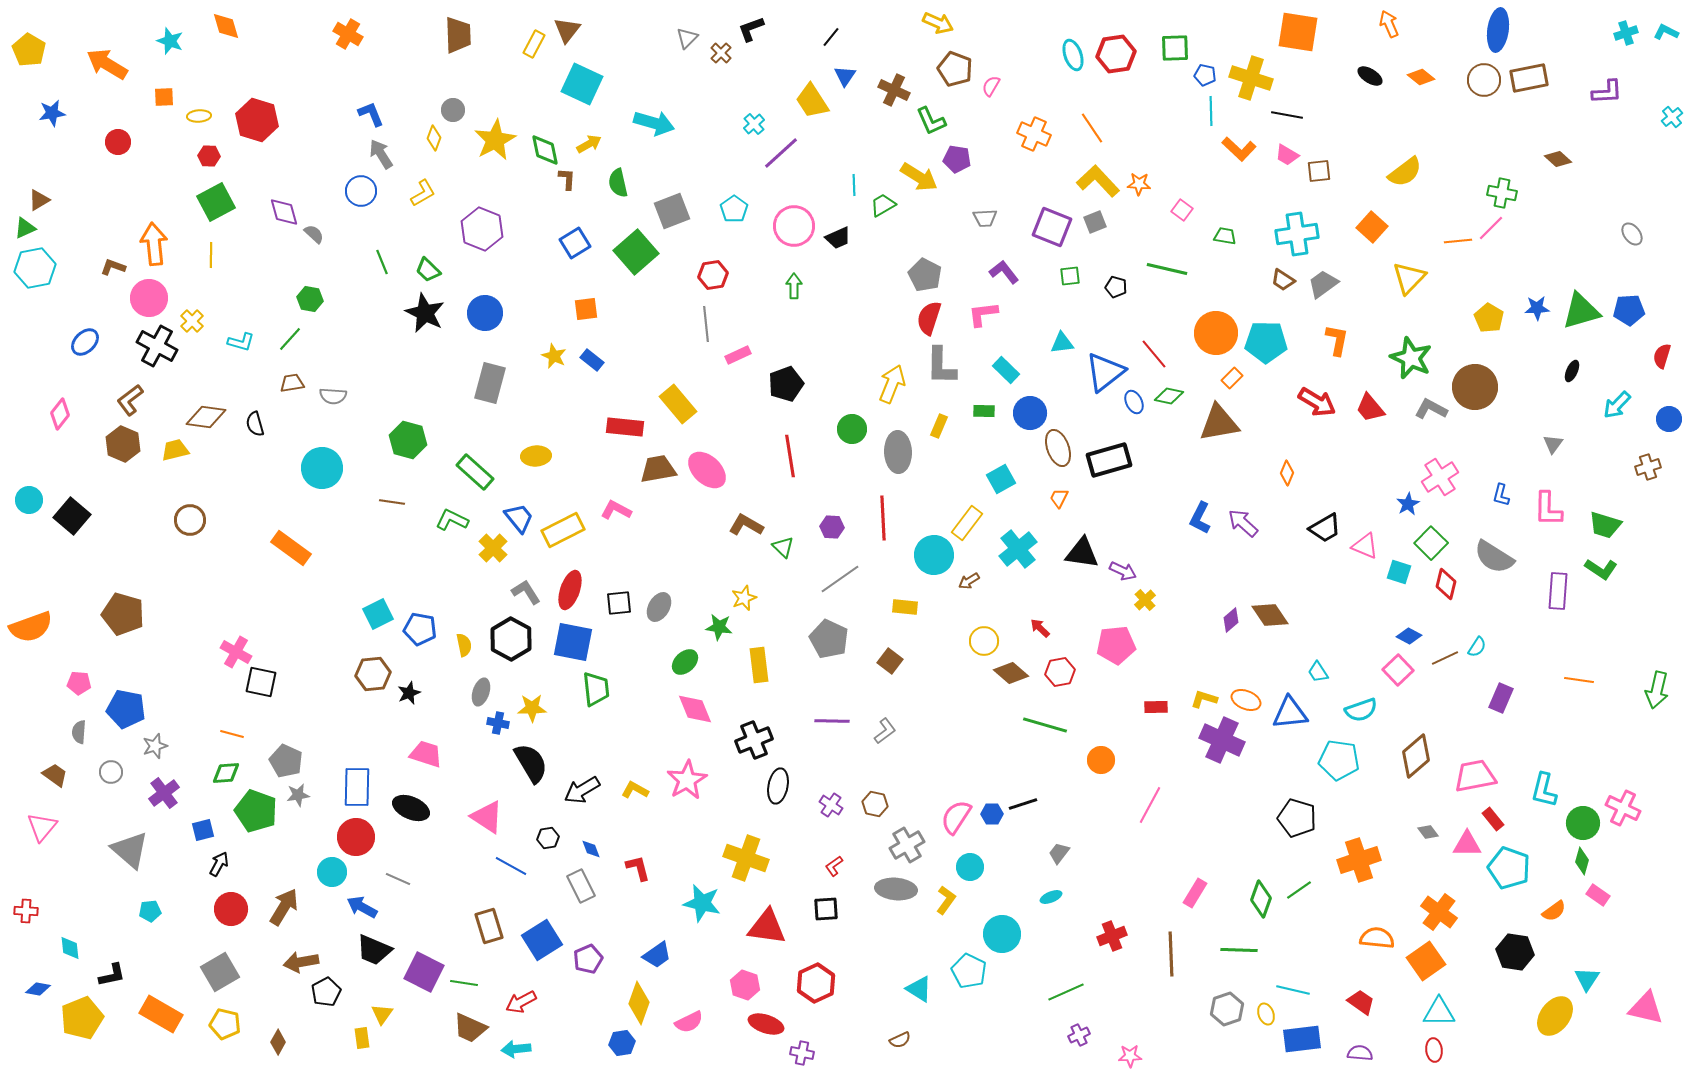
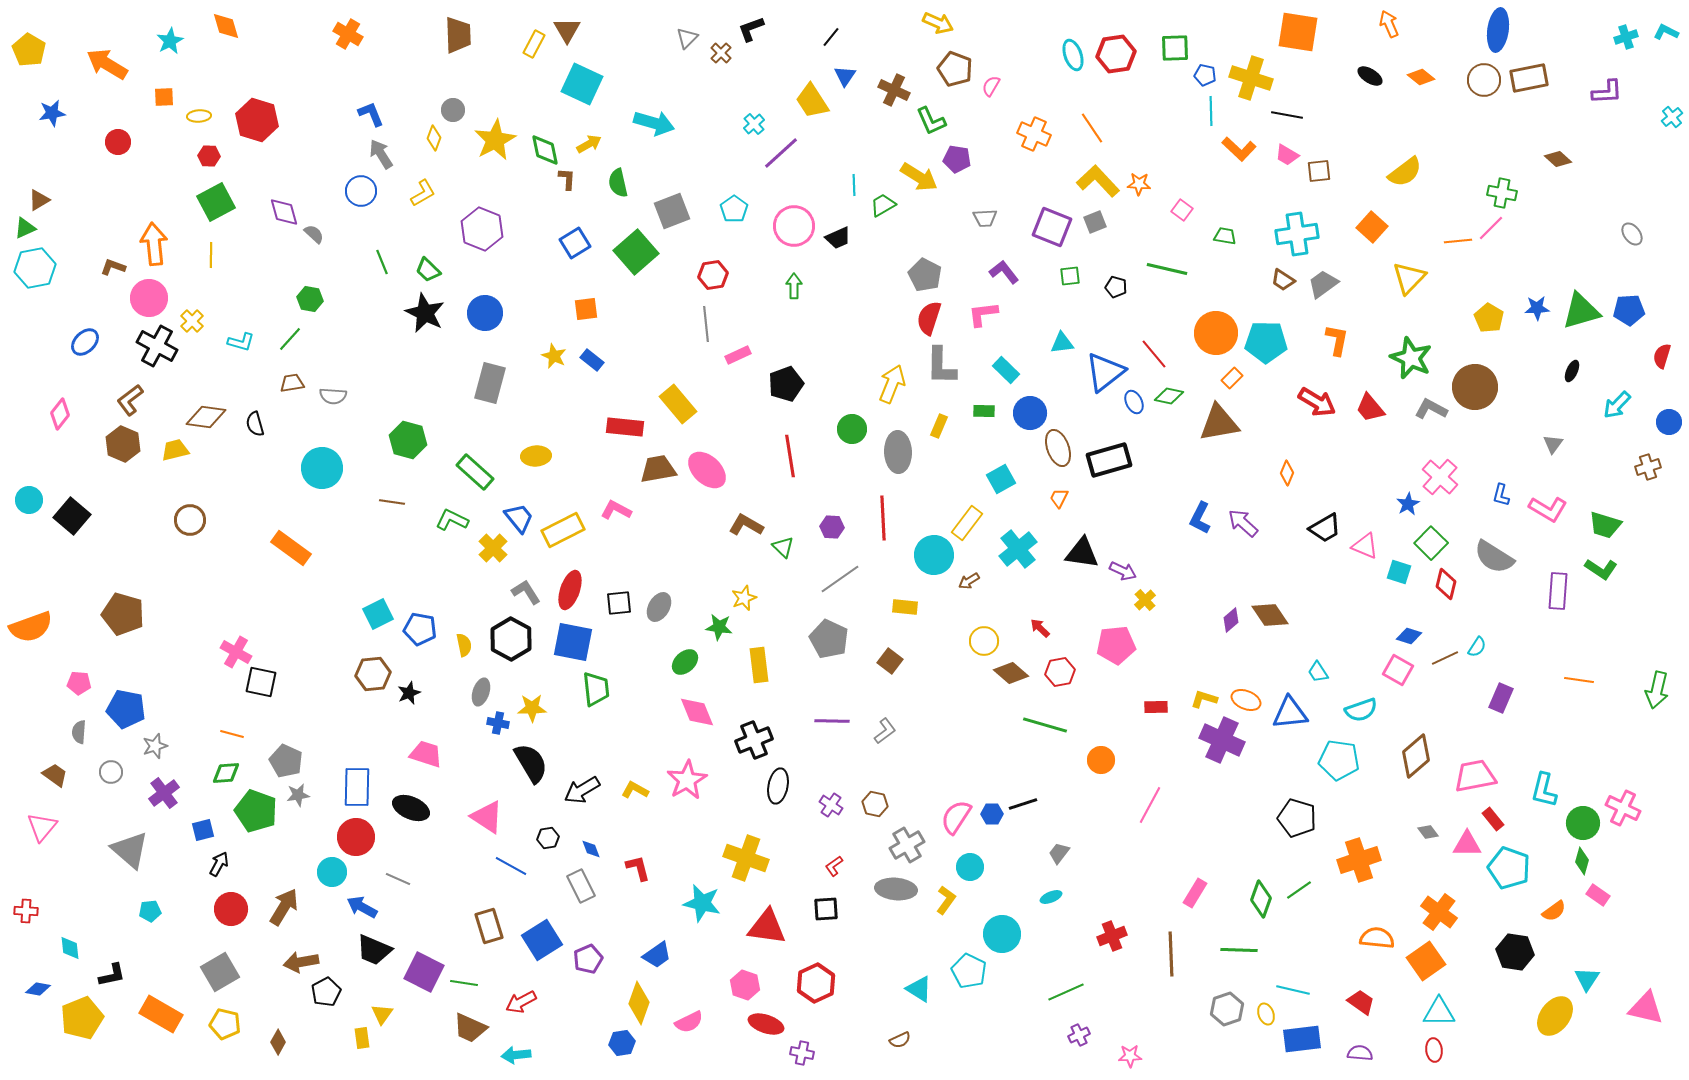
brown triangle at (567, 30): rotated 8 degrees counterclockwise
cyan cross at (1626, 33): moved 4 px down
cyan star at (170, 41): rotated 24 degrees clockwise
blue circle at (1669, 419): moved 3 px down
pink cross at (1440, 477): rotated 15 degrees counterclockwise
pink L-shape at (1548, 509): rotated 60 degrees counterclockwise
blue diamond at (1409, 636): rotated 10 degrees counterclockwise
pink square at (1398, 670): rotated 16 degrees counterclockwise
pink diamond at (695, 709): moved 2 px right, 3 px down
cyan arrow at (516, 1049): moved 6 px down
